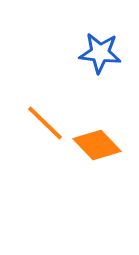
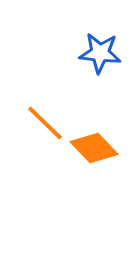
orange diamond: moved 3 px left, 3 px down
